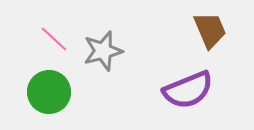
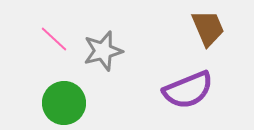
brown trapezoid: moved 2 px left, 2 px up
green circle: moved 15 px right, 11 px down
